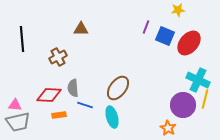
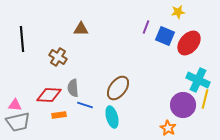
yellow star: moved 2 px down
brown cross: rotated 30 degrees counterclockwise
